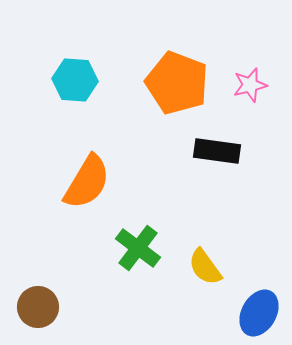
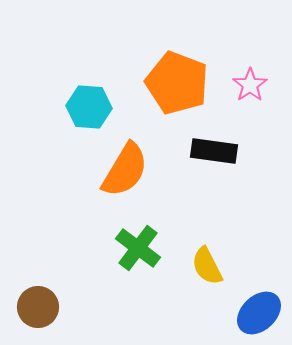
cyan hexagon: moved 14 px right, 27 px down
pink star: rotated 20 degrees counterclockwise
black rectangle: moved 3 px left
orange semicircle: moved 38 px right, 12 px up
yellow semicircle: moved 2 px right, 1 px up; rotated 9 degrees clockwise
blue ellipse: rotated 18 degrees clockwise
